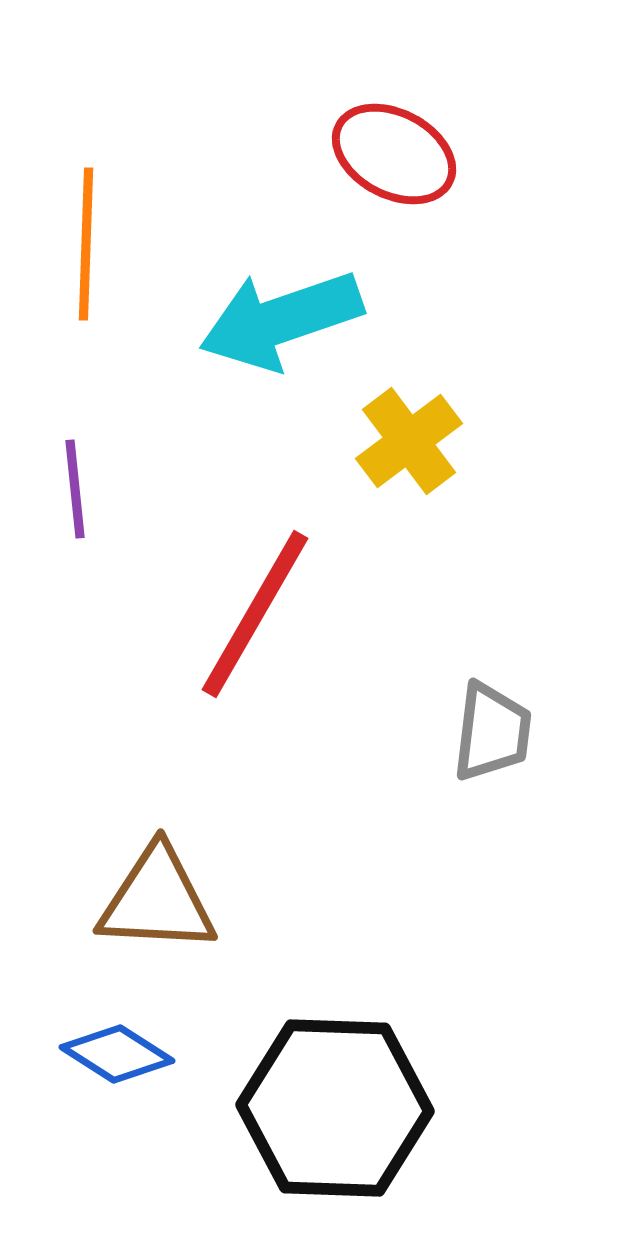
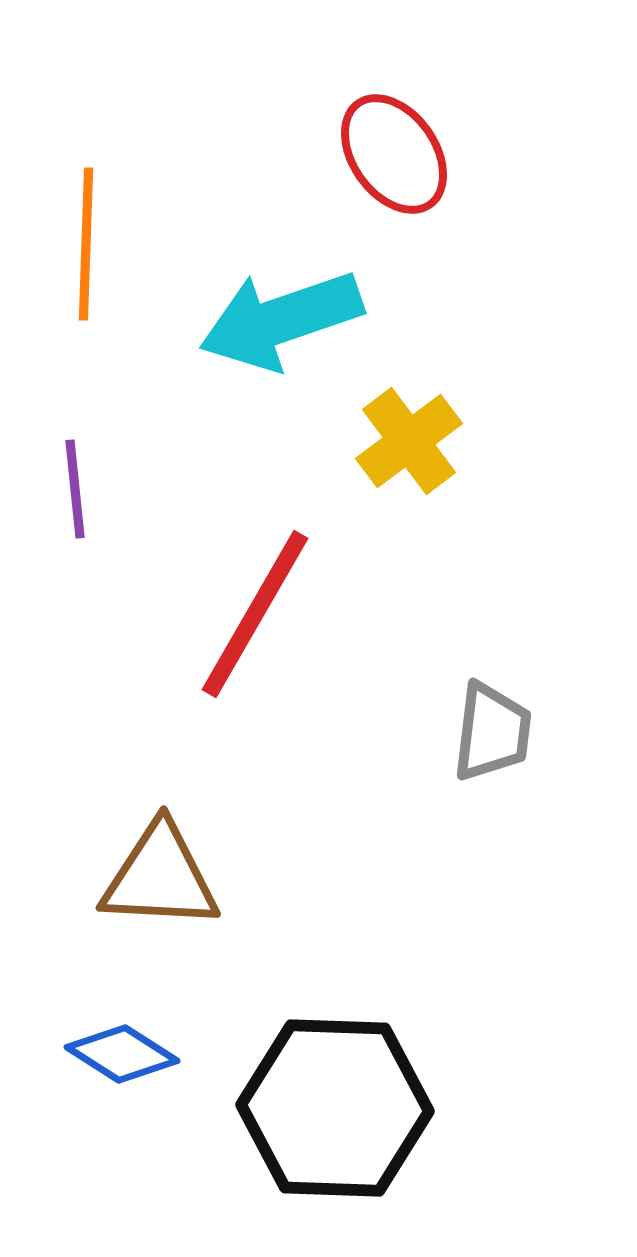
red ellipse: rotated 27 degrees clockwise
brown triangle: moved 3 px right, 23 px up
blue diamond: moved 5 px right
